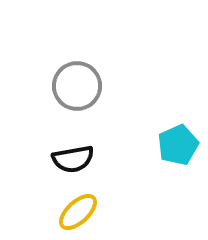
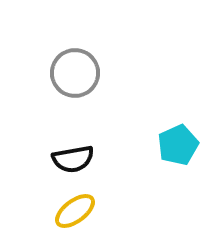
gray circle: moved 2 px left, 13 px up
yellow ellipse: moved 3 px left, 1 px up; rotated 6 degrees clockwise
